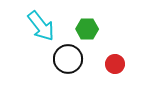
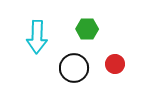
cyan arrow: moved 4 px left, 11 px down; rotated 40 degrees clockwise
black circle: moved 6 px right, 9 px down
